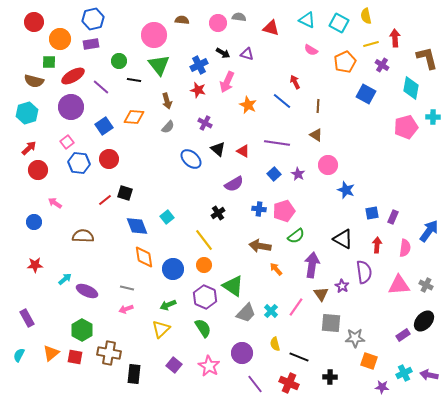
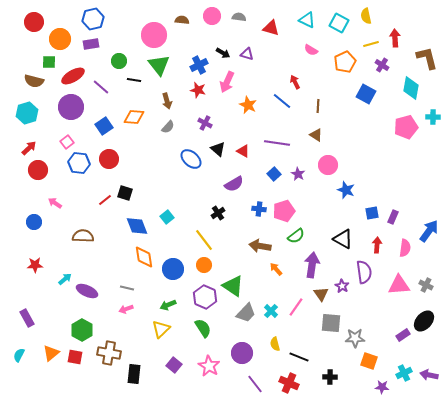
pink circle at (218, 23): moved 6 px left, 7 px up
